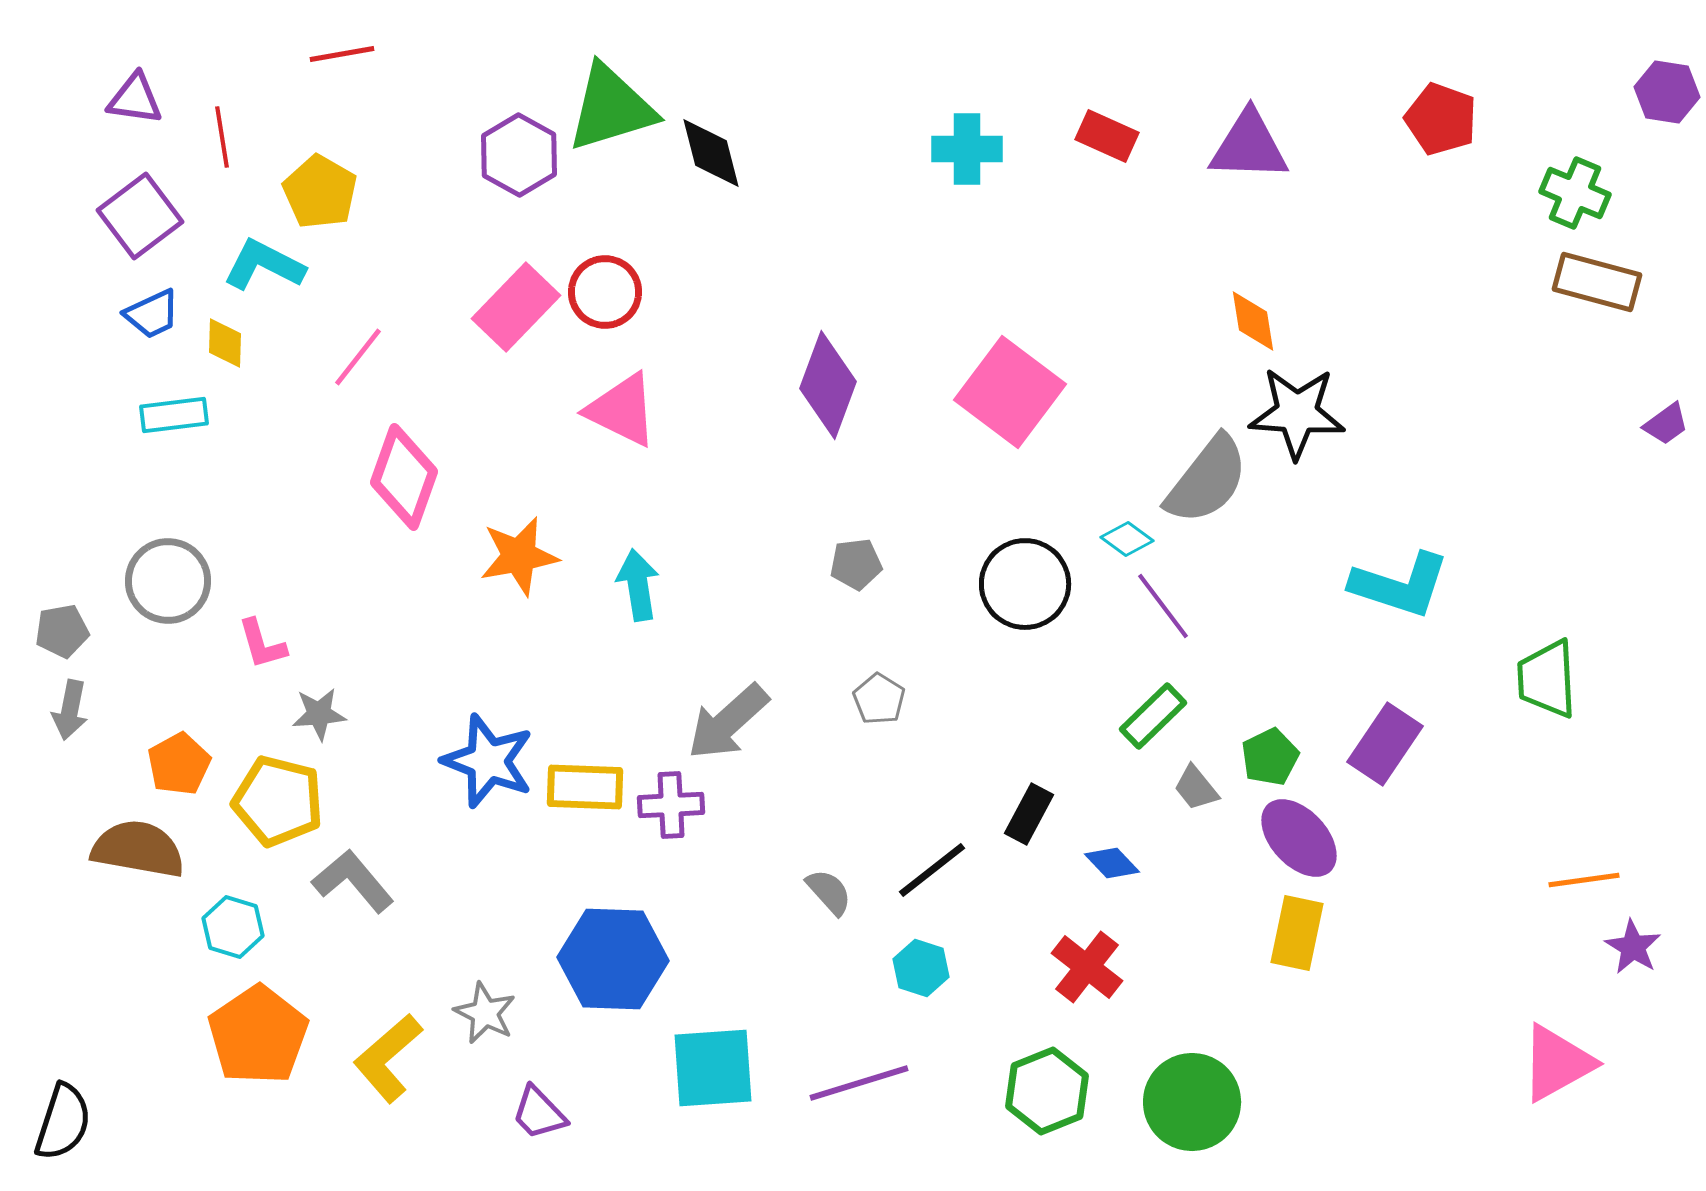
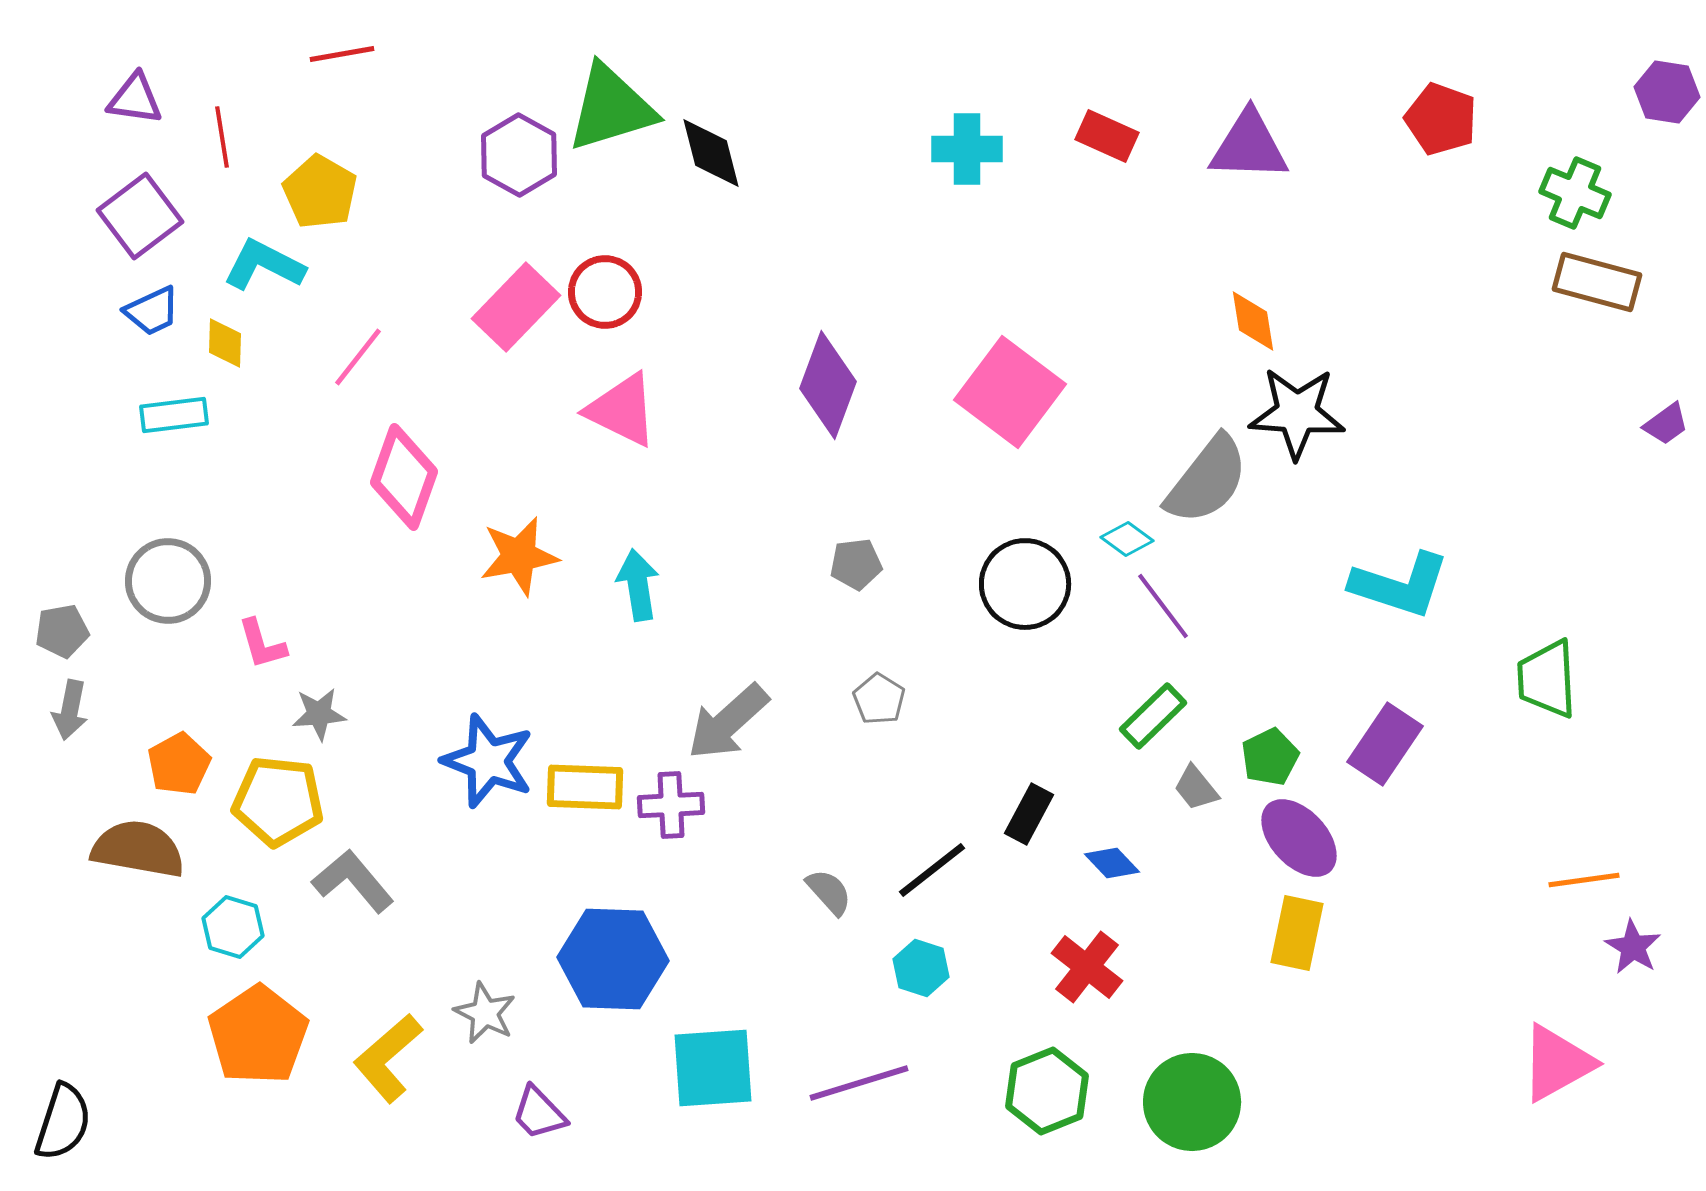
blue trapezoid at (152, 314): moved 3 px up
yellow pentagon at (278, 801): rotated 8 degrees counterclockwise
